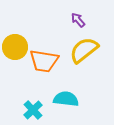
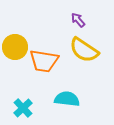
yellow semicircle: rotated 108 degrees counterclockwise
cyan semicircle: moved 1 px right
cyan cross: moved 10 px left, 2 px up
